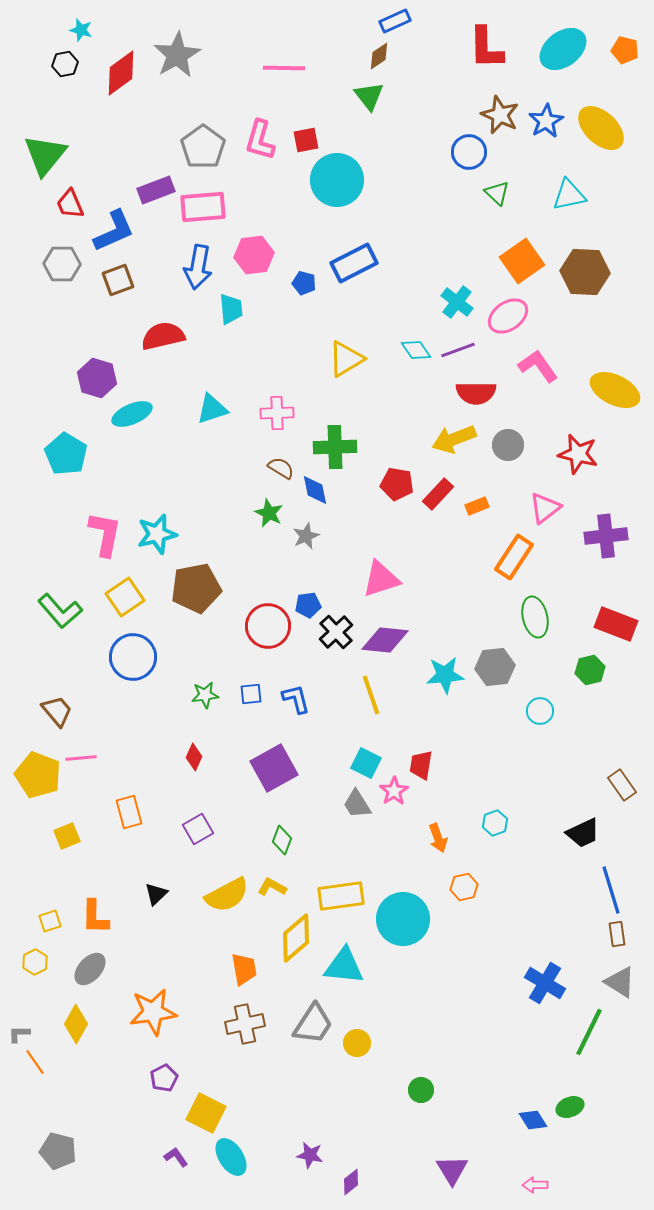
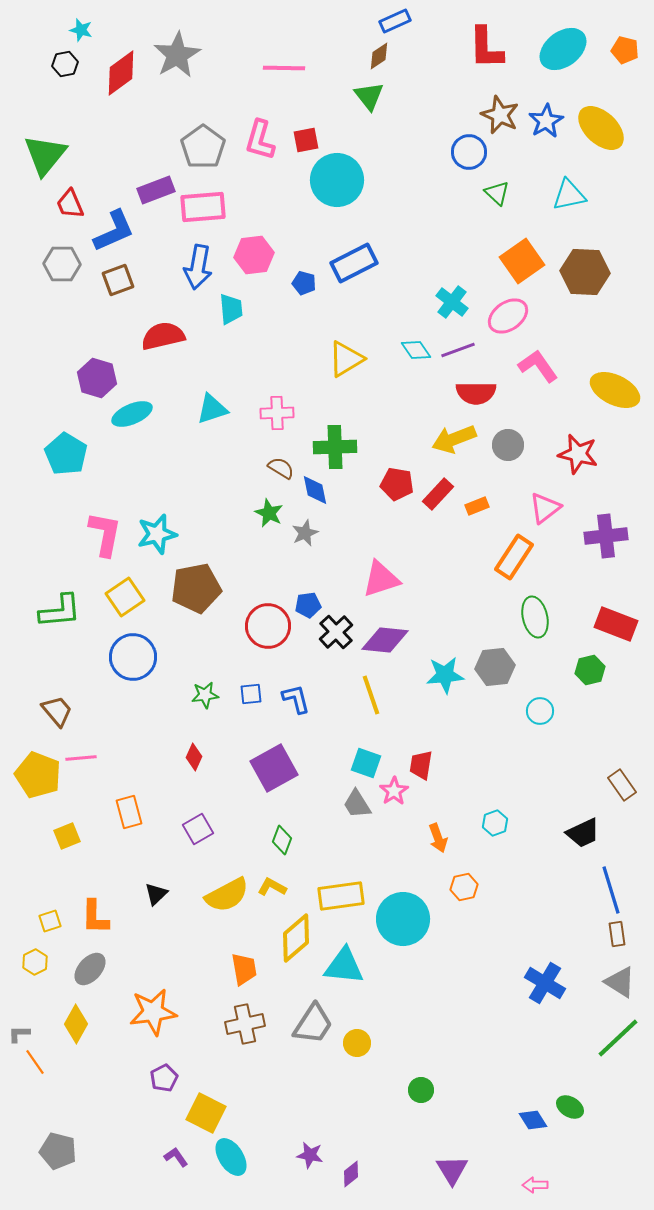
cyan cross at (457, 302): moved 5 px left
gray star at (306, 536): moved 1 px left, 3 px up
green L-shape at (60, 611): rotated 54 degrees counterclockwise
cyan square at (366, 763): rotated 8 degrees counterclockwise
green line at (589, 1032): moved 29 px right, 6 px down; rotated 21 degrees clockwise
green ellipse at (570, 1107): rotated 52 degrees clockwise
purple diamond at (351, 1182): moved 8 px up
